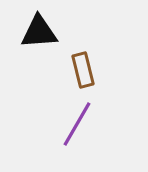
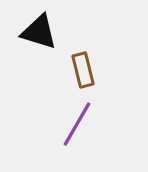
black triangle: rotated 21 degrees clockwise
